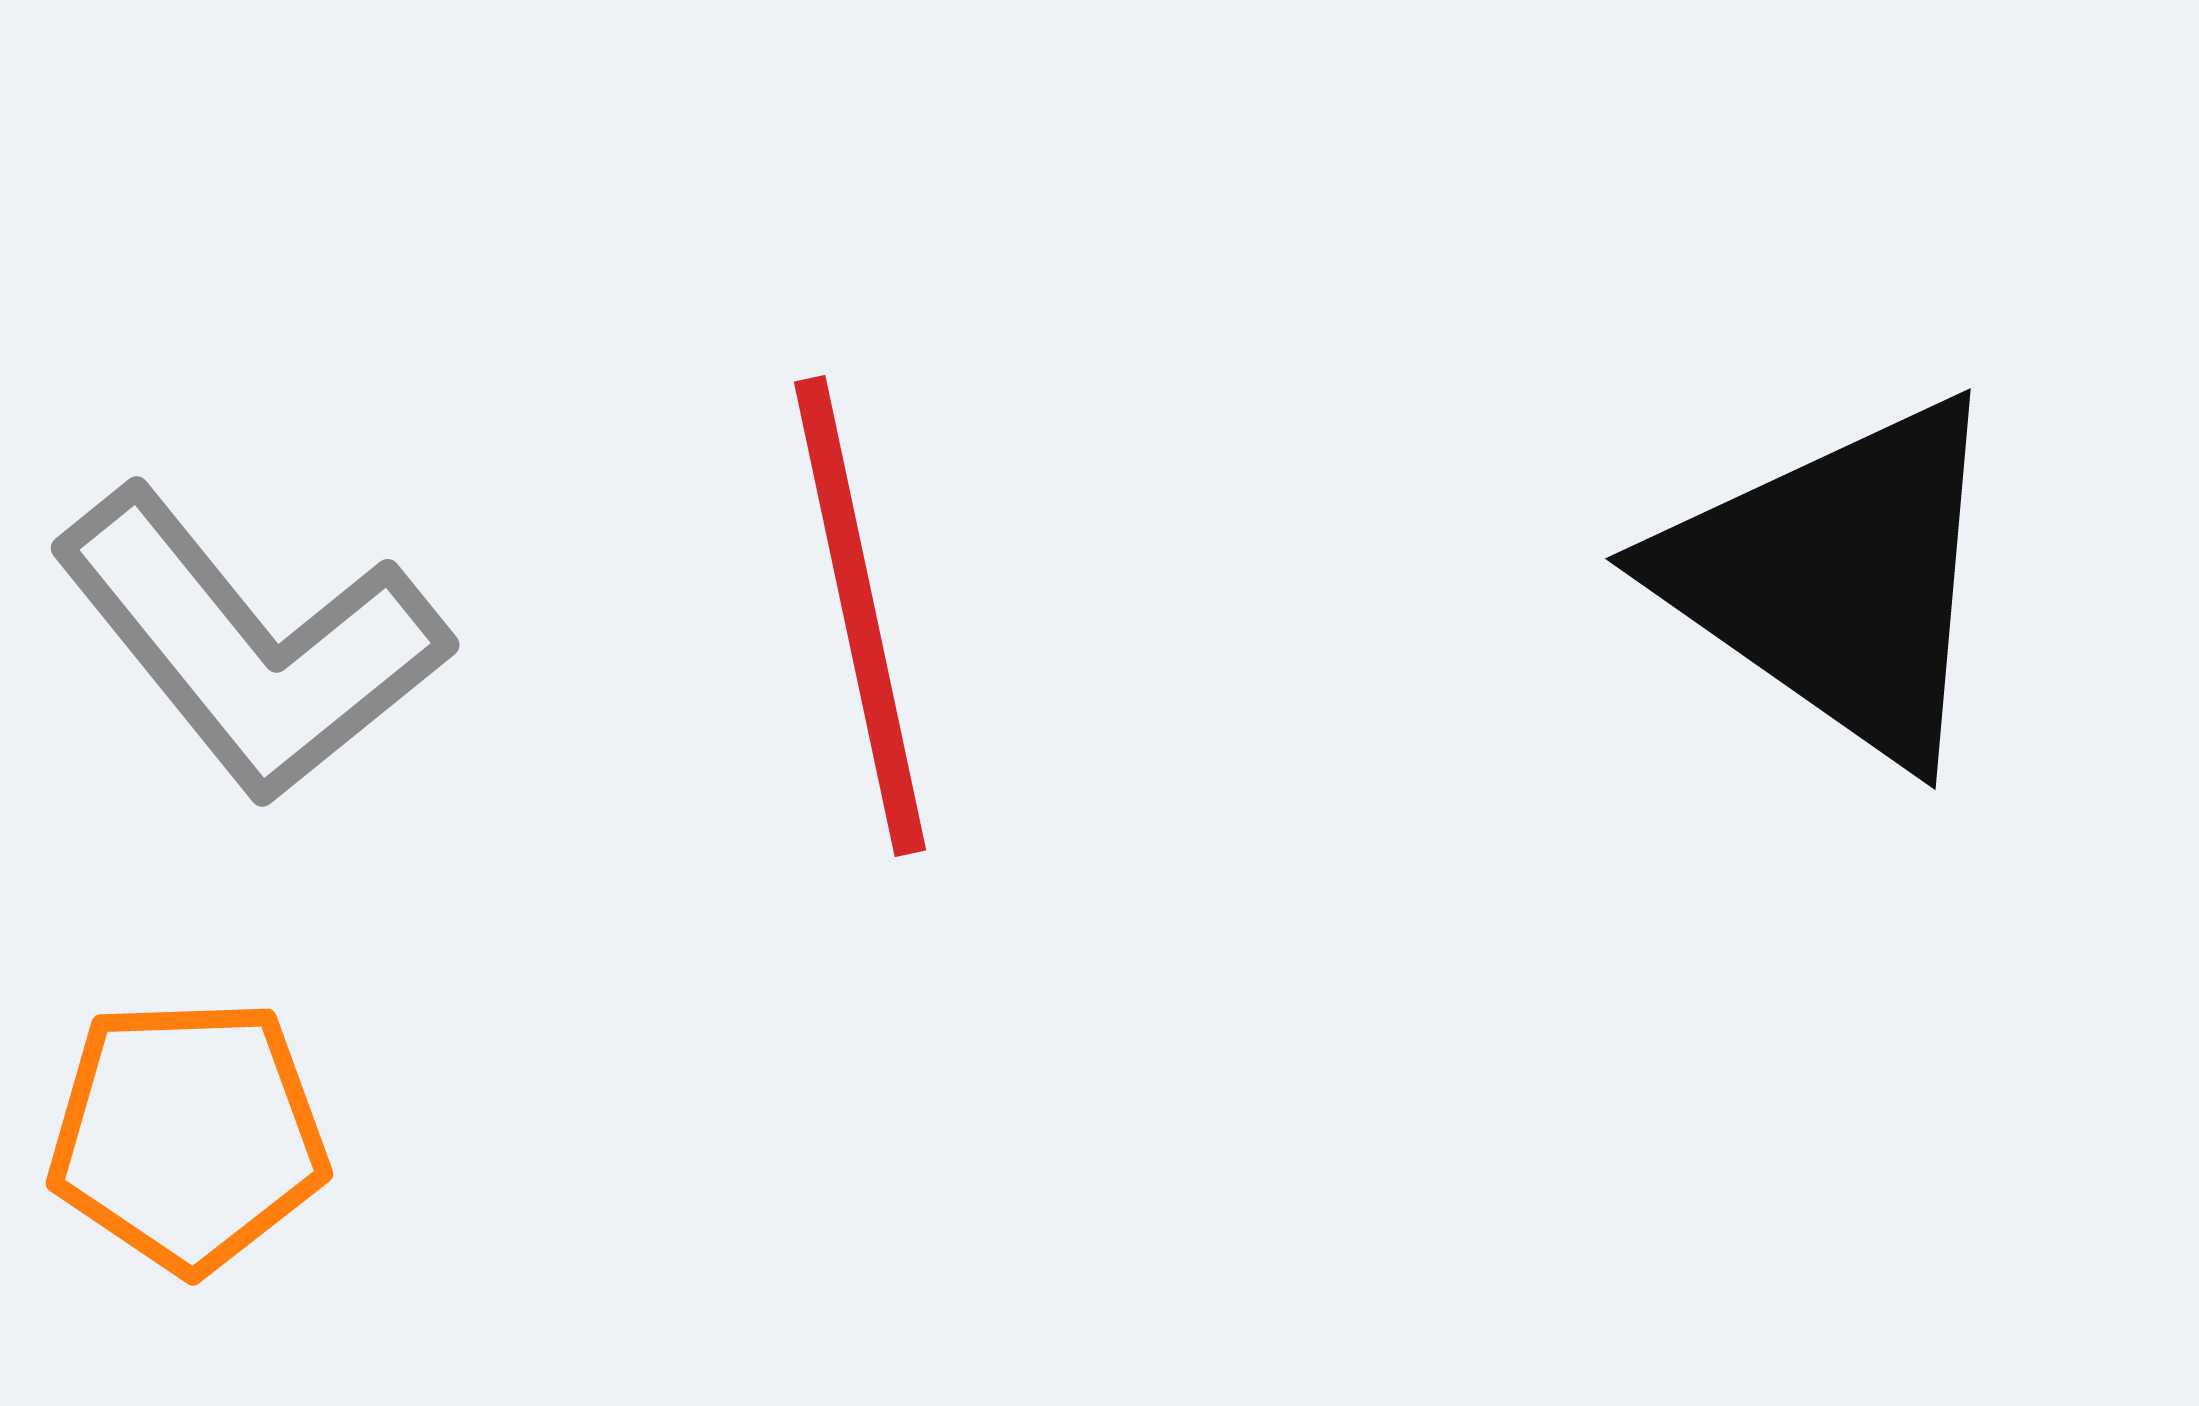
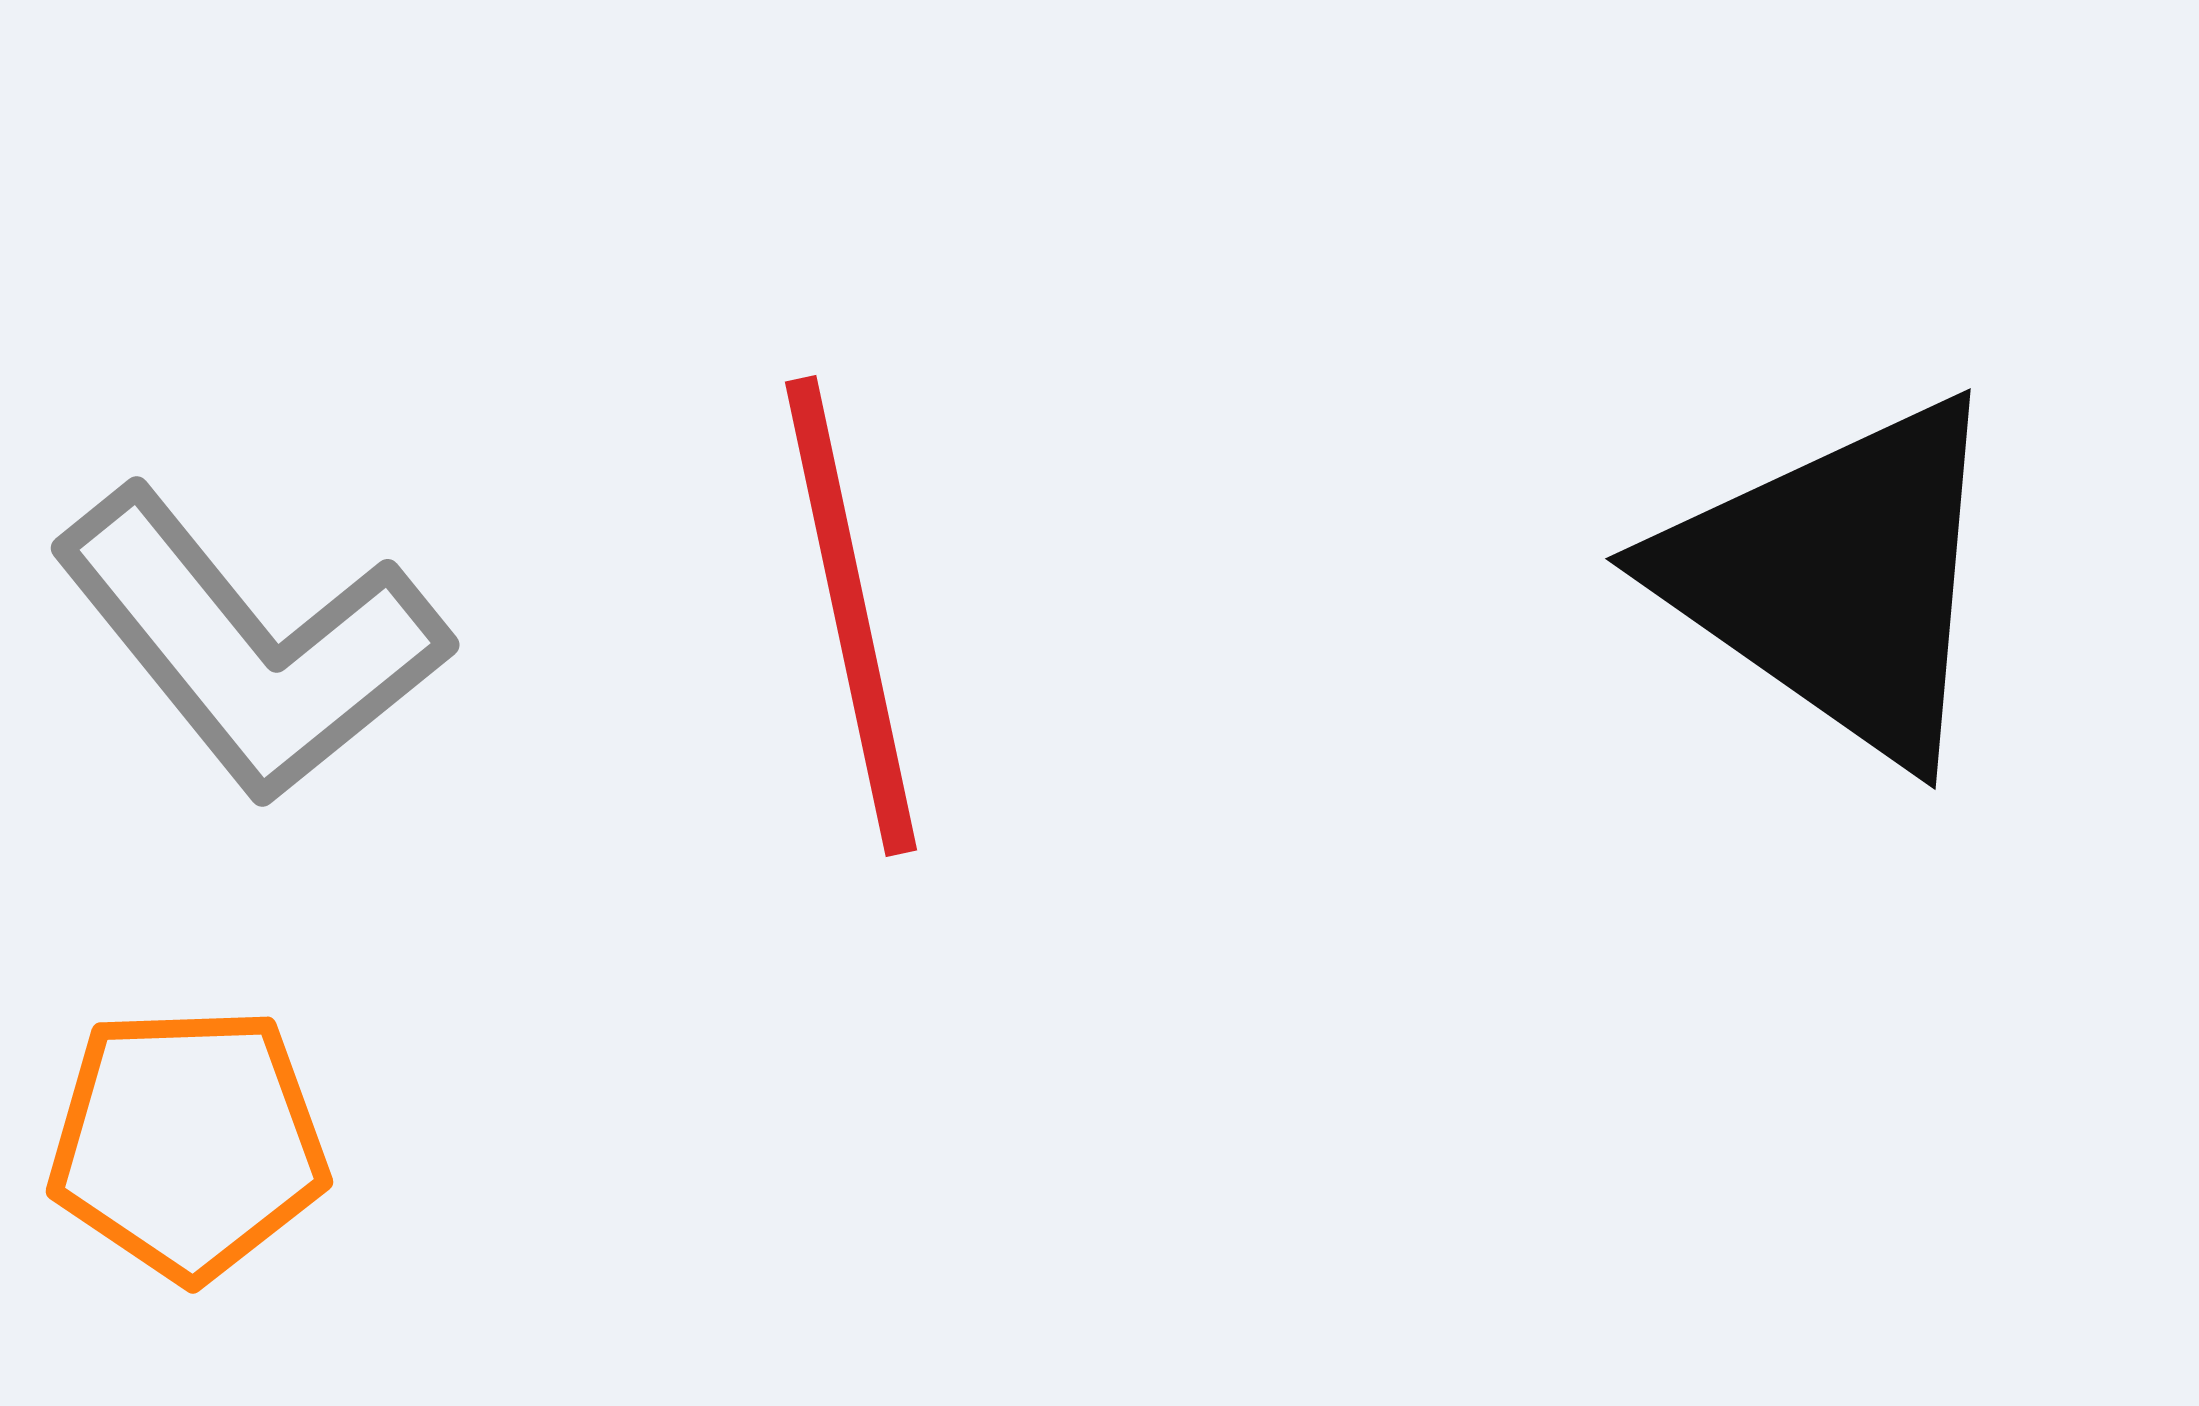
red line: moved 9 px left
orange pentagon: moved 8 px down
